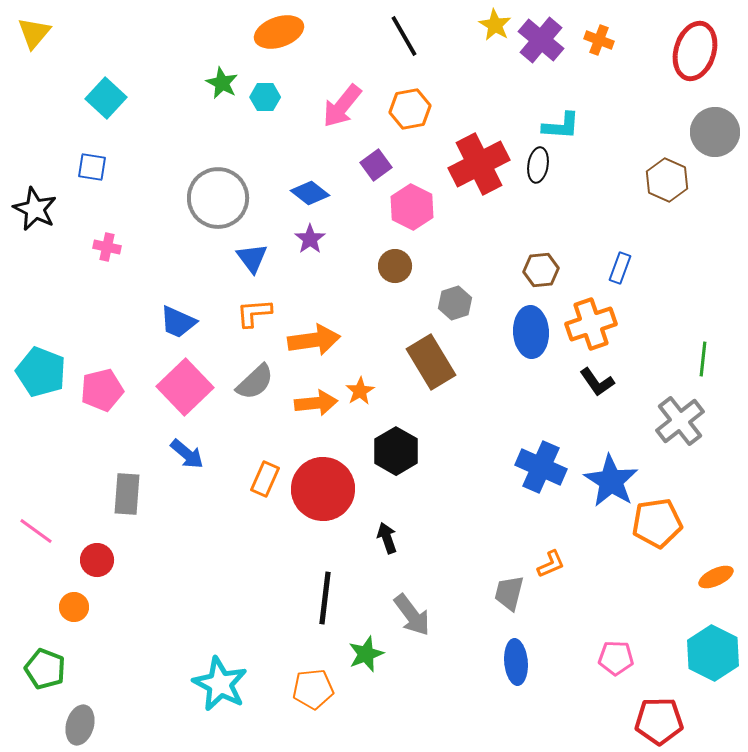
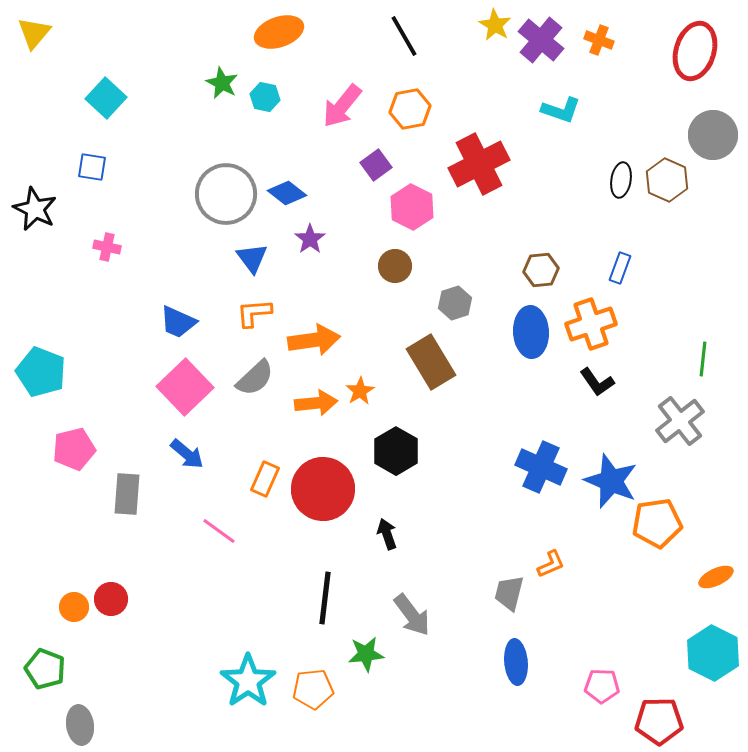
cyan hexagon at (265, 97): rotated 12 degrees clockwise
cyan L-shape at (561, 126): moved 16 px up; rotated 15 degrees clockwise
gray circle at (715, 132): moved 2 px left, 3 px down
black ellipse at (538, 165): moved 83 px right, 15 px down
blue diamond at (310, 193): moved 23 px left
gray circle at (218, 198): moved 8 px right, 4 px up
gray semicircle at (255, 382): moved 4 px up
pink pentagon at (102, 390): moved 28 px left, 59 px down
blue star at (611, 481): rotated 10 degrees counterclockwise
pink line at (36, 531): moved 183 px right
black arrow at (387, 538): moved 4 px up
red circle at (97, 560): moved 14 px right, 39 px down
green star at (366, 654): rotated 15 degrees clockwise
pink pentagon at (616, 658): moved 14 px left, 28 px down
cyan star at (220, 684): moved 28 px right, 3 px up; rotated 10 degrees clockwise
gray ellipse at (80, 725): rotated 24 degrees counterclockwise
